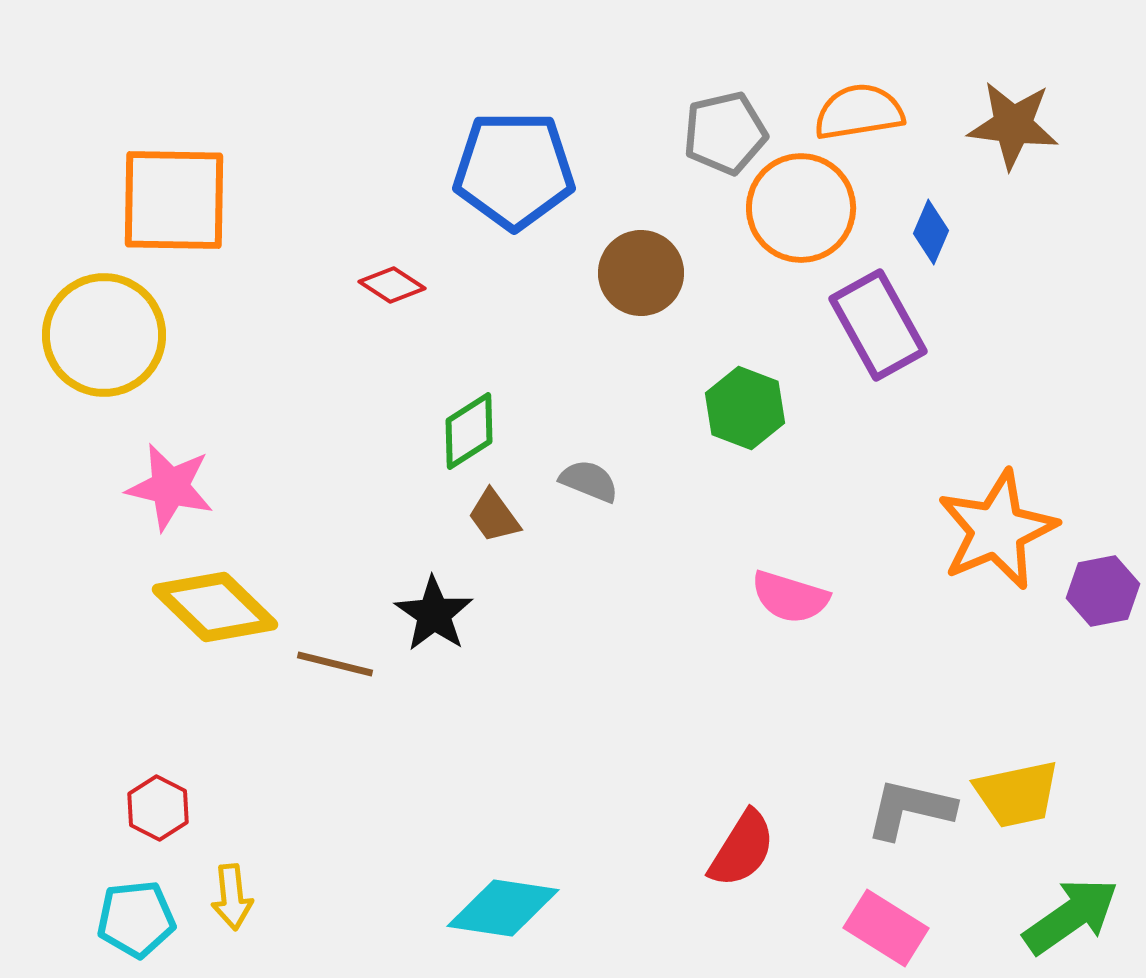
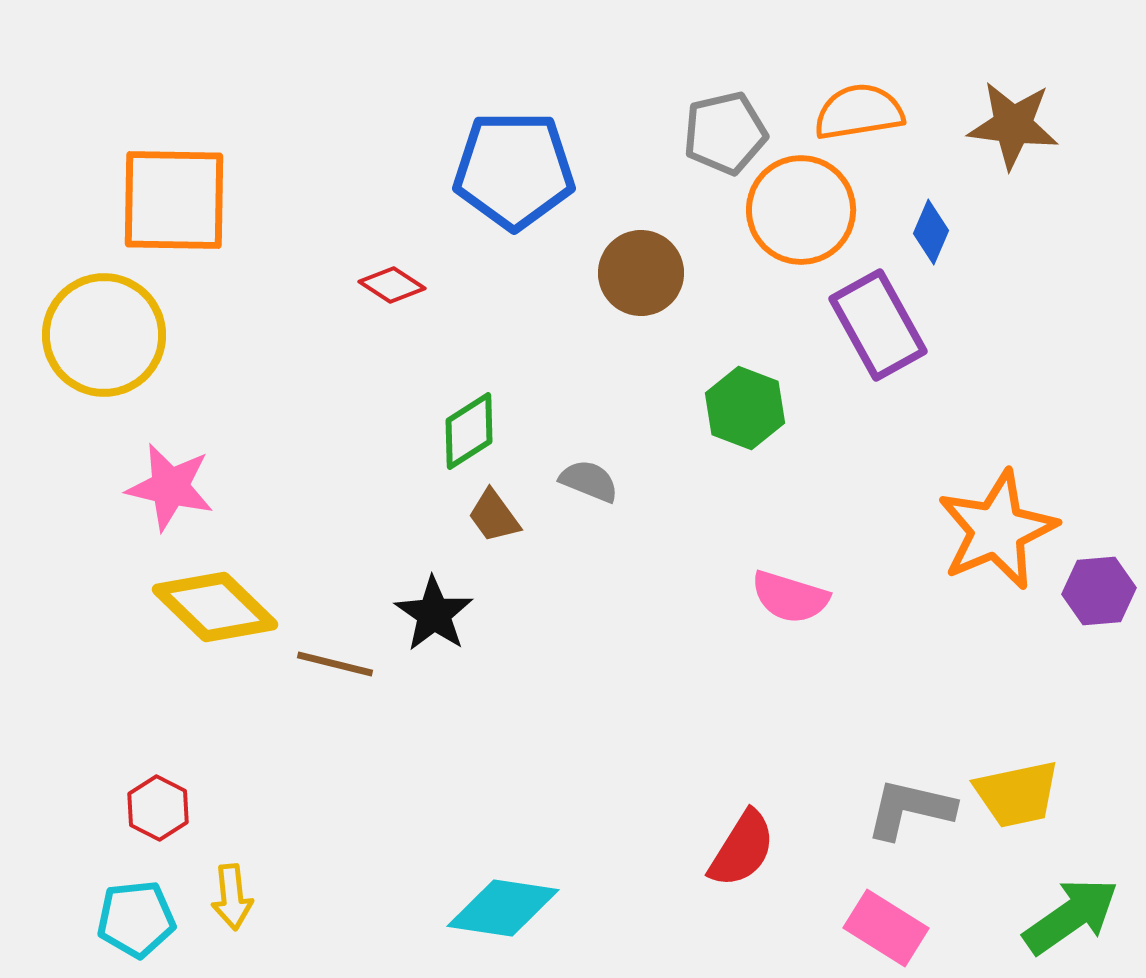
orange circle: moved 2 px down
purple hexagon: moved 4 px left; rotated 6 degrees clockwise
